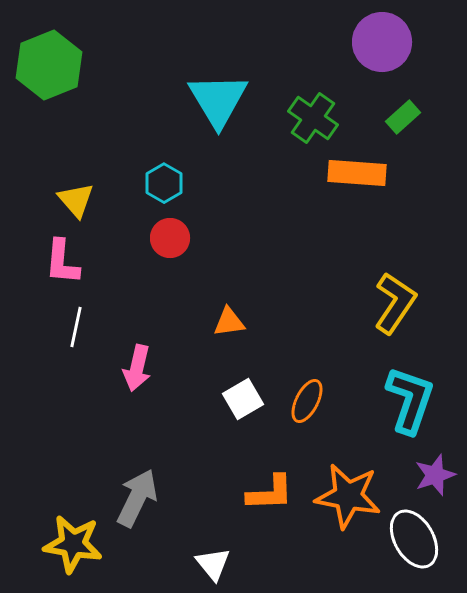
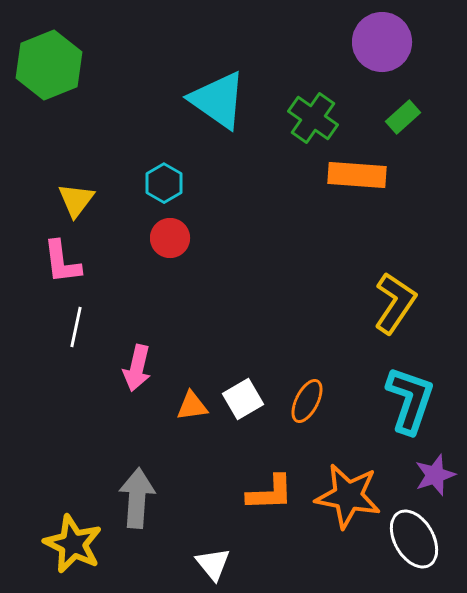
cyan triangle: rotated 24 degrees counterclockwise
orange rectangle: moved 2 px down
yellow triangle: rotated 18 degrees clockwise
pink L-shape: rotated 12 degrees counterclockwise
orange triangle: moved 37 px left, 84 px down
gray arrow: rotated 22 degrees counterclockwise
yellow star: rotated 16 degrees clockwise
